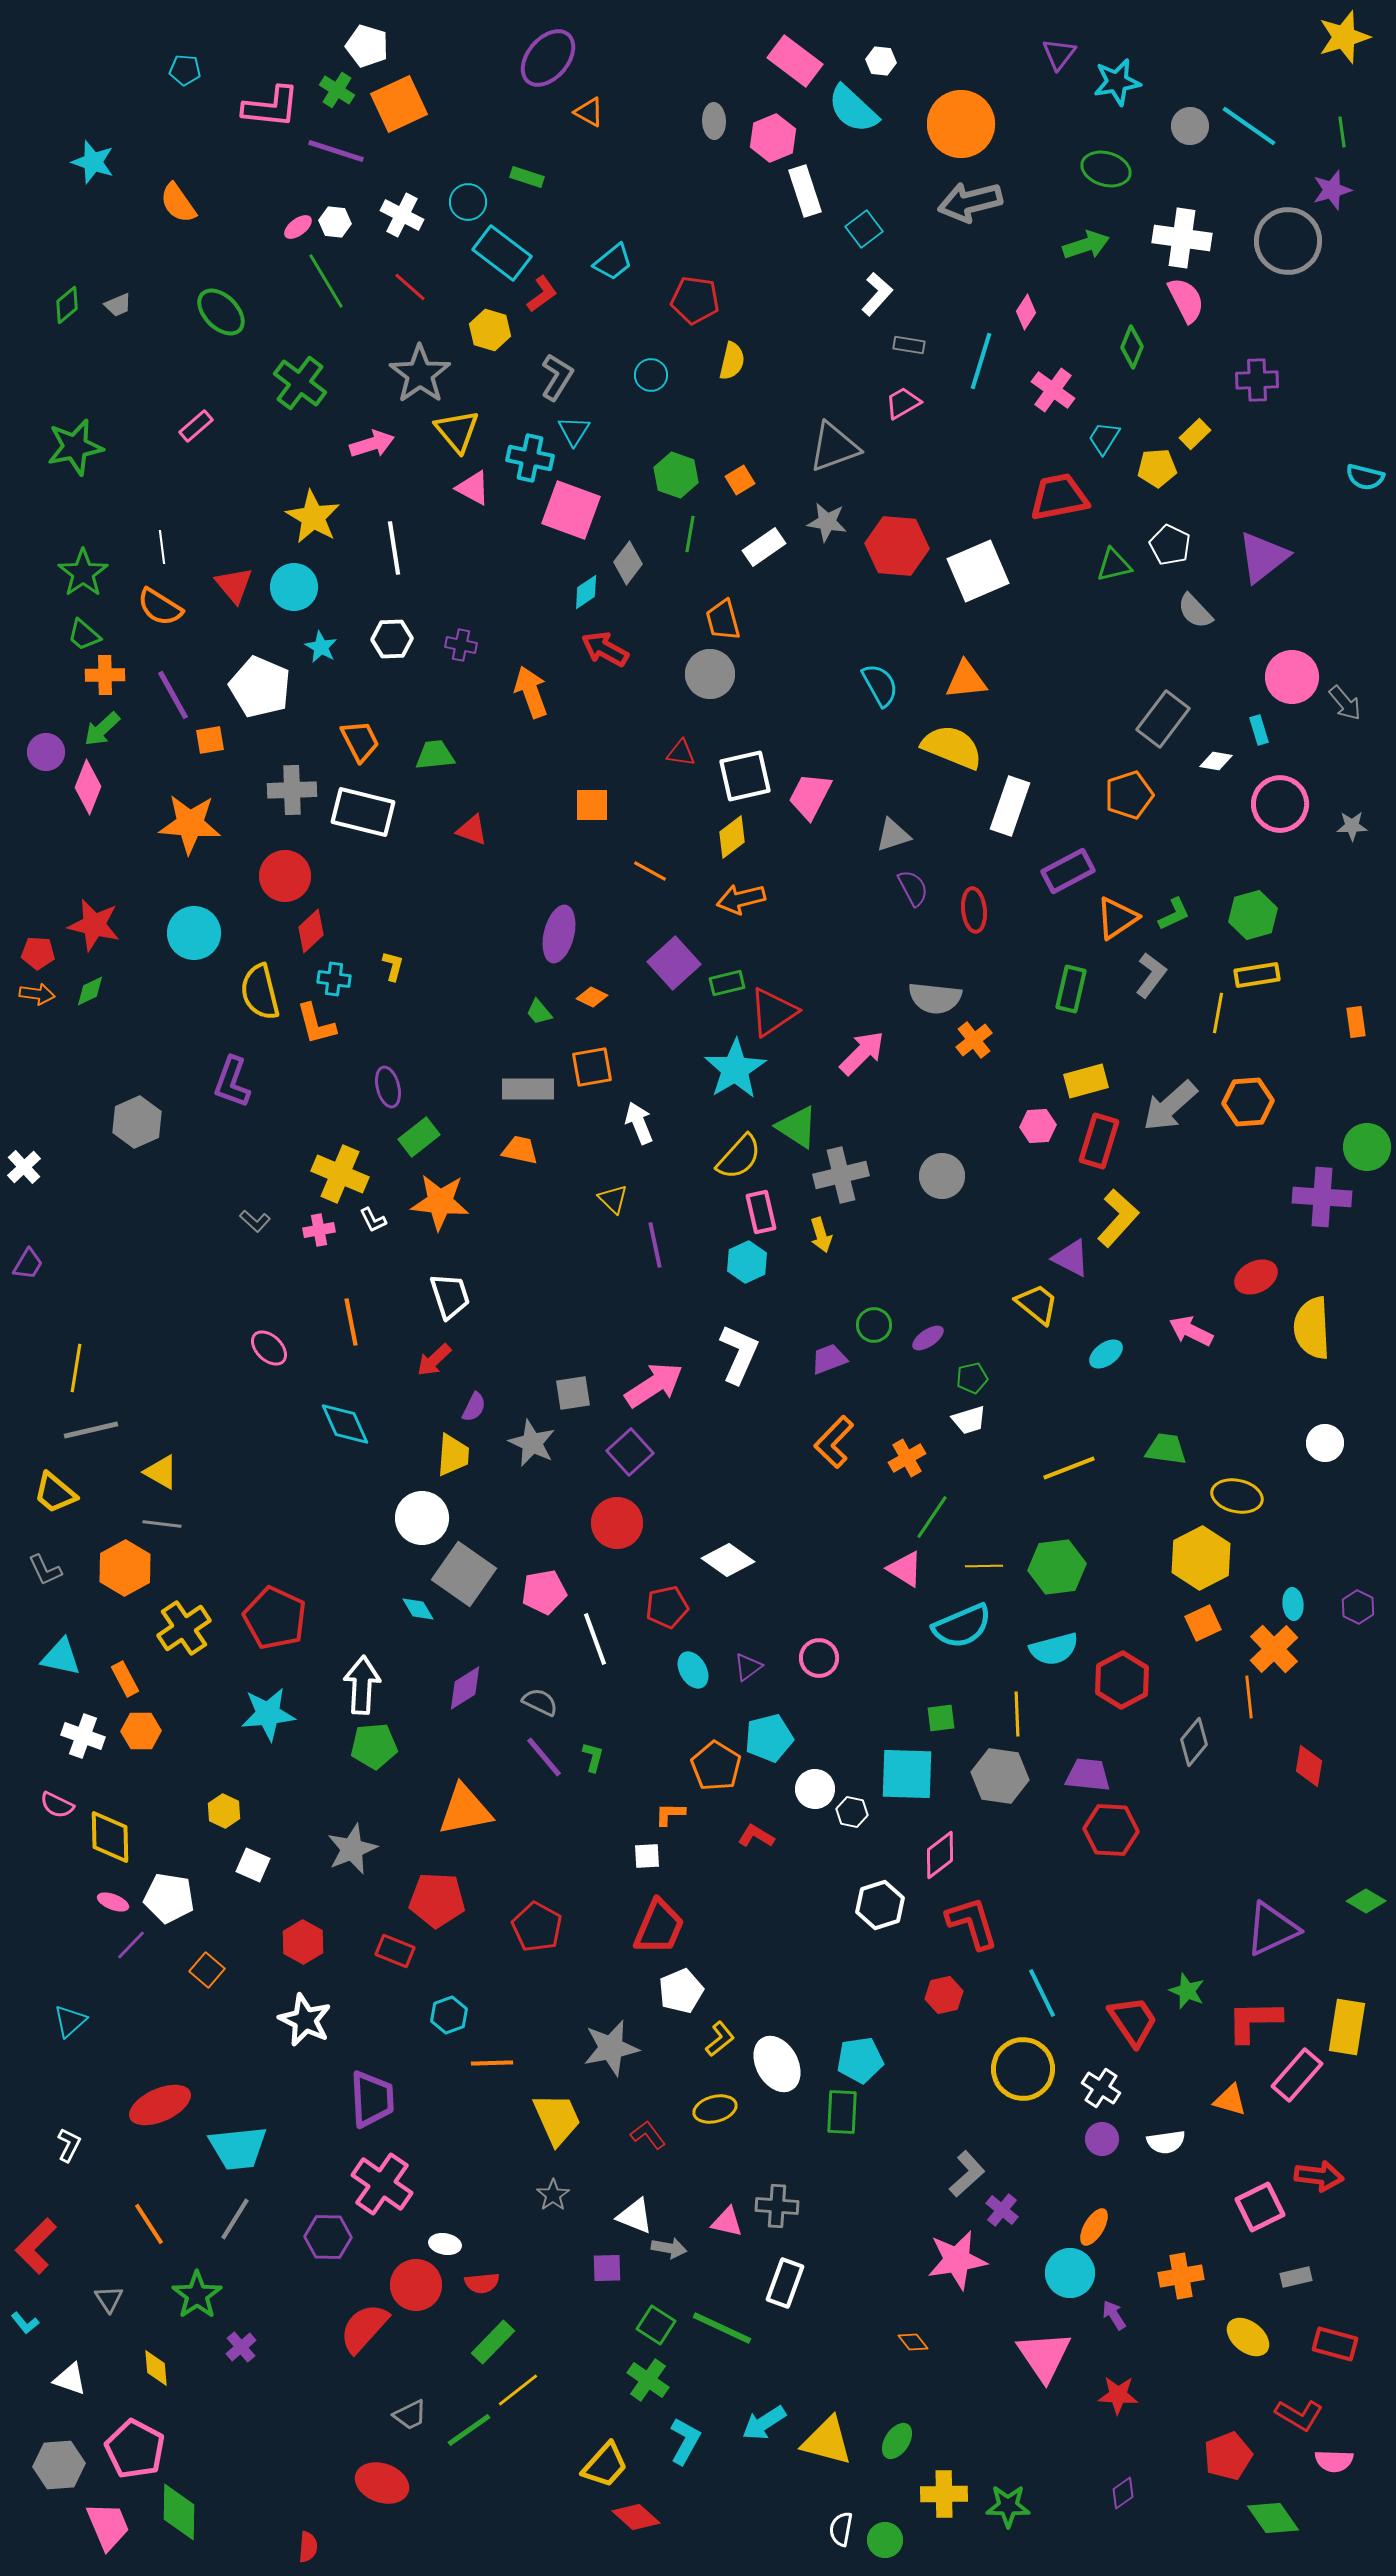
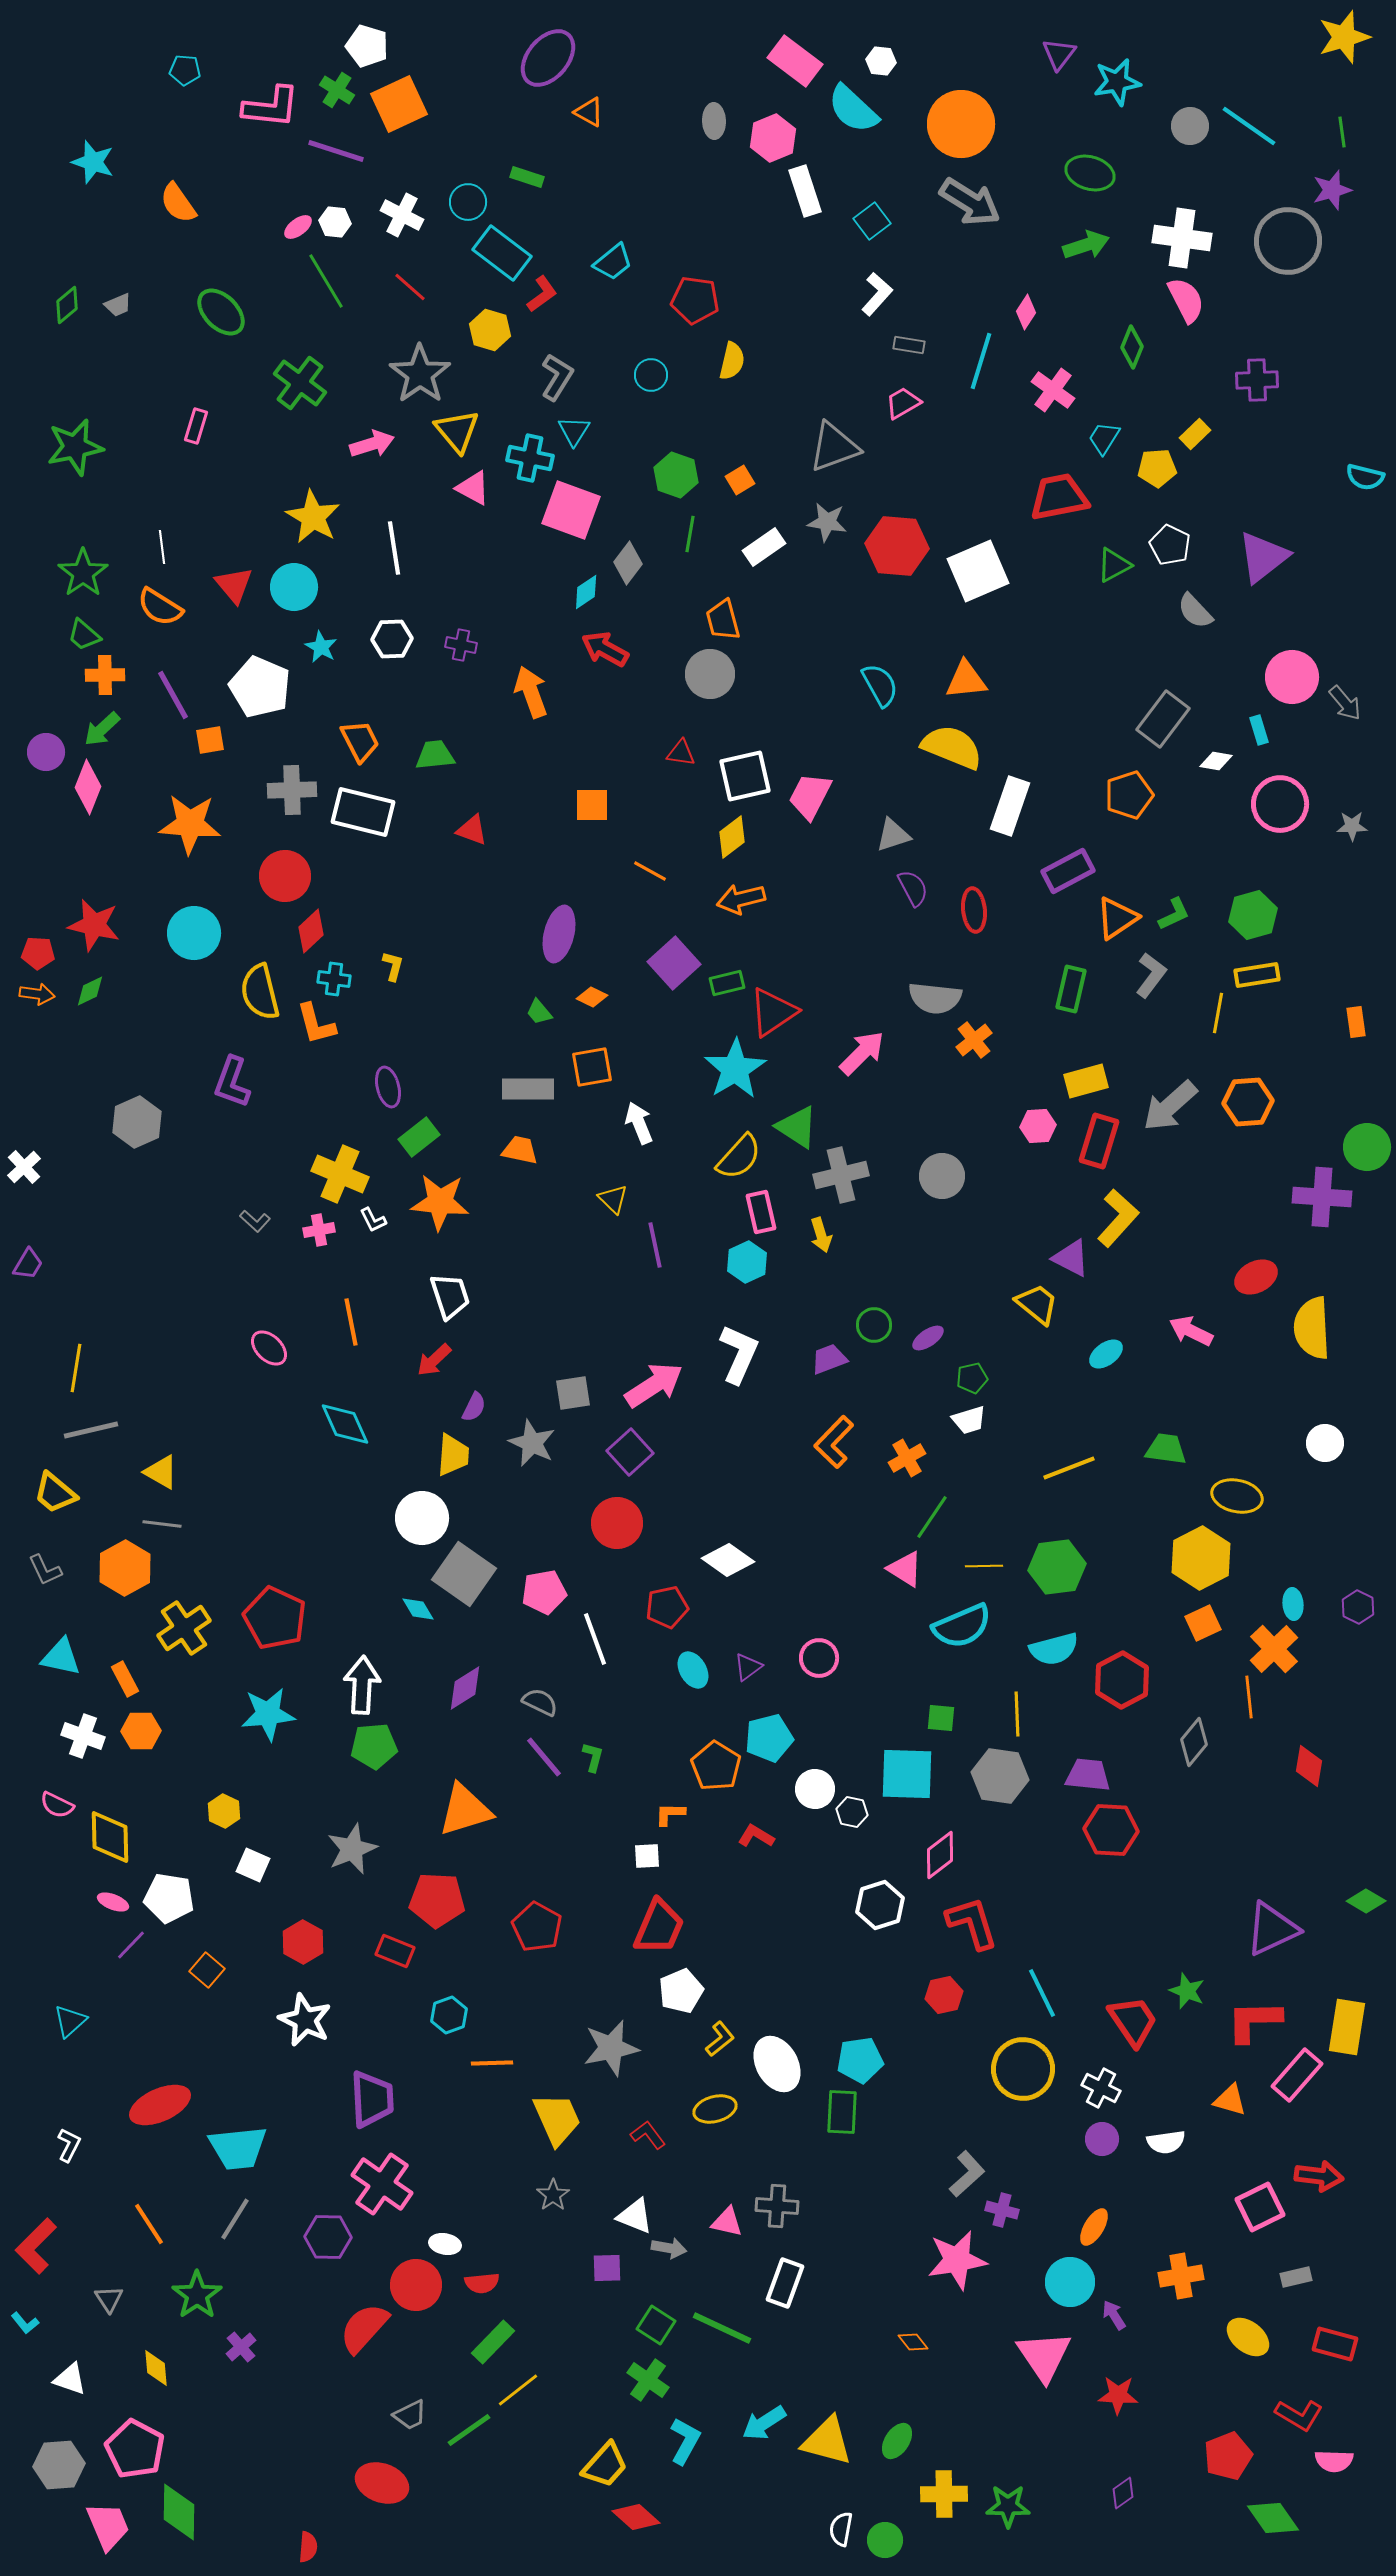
green ellipse at (1106, 169): moved 16 px left, 4 px down
gray arrow at (970, 202): rotated 134 degrees counterclockwise
cyan square at (864, 229): moved 8 px right, 8 px up
pink rectangle at (196, 426): rotated 32 degrees counterclockwise
green triangle at (1114, 565): rotated 15 degrees counterclockwise
green square at (941, 1718): rotated 12 degrees clockwise
orange triangle at (465, 1810): rotated 6 degrees counterclockwise
white cross at (1101, 2088): rotated 6 degrees counterclockwise
purple cross at (1002, 2210): rotated 24 degrees counterclockwise
cyan circle at (1070, 2273): moved 9 px down
